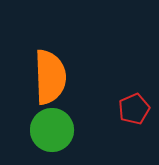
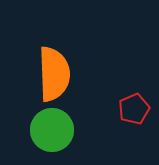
orange semicircle: moved 4 px right, 3 px up
